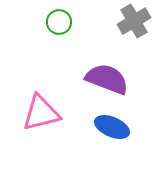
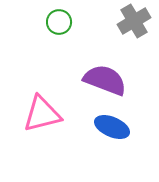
purple semicircle: moved 2 px left, 1 px down
pink triangle: moved 1 px right, 1 px down
